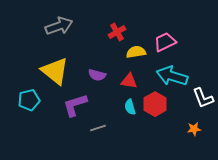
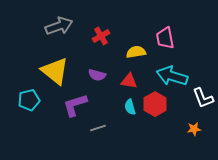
red cross: moved 16 px left, 4 px down
pink trapezoid: moved 4 px up; rotated 75 degrees counterclockwise
